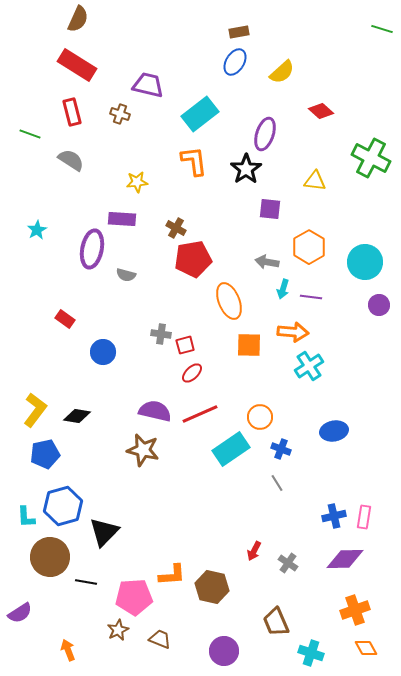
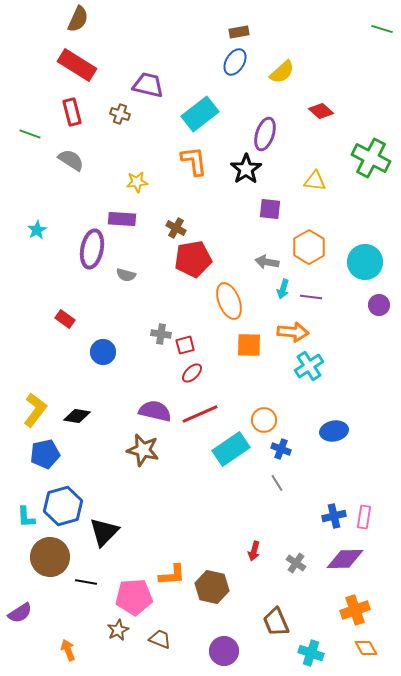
orange circle at (260, 417): moved 4 px right, 3 px down
red arrow at (254, 551): rotated 12 degrees counterclockwise
gray cross at (288, 563): moved 8 px right
